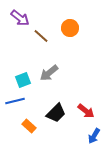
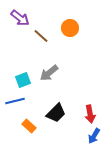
red arrow: moved 4 px right, 3 px down; rotated 42 degrees clockwise
